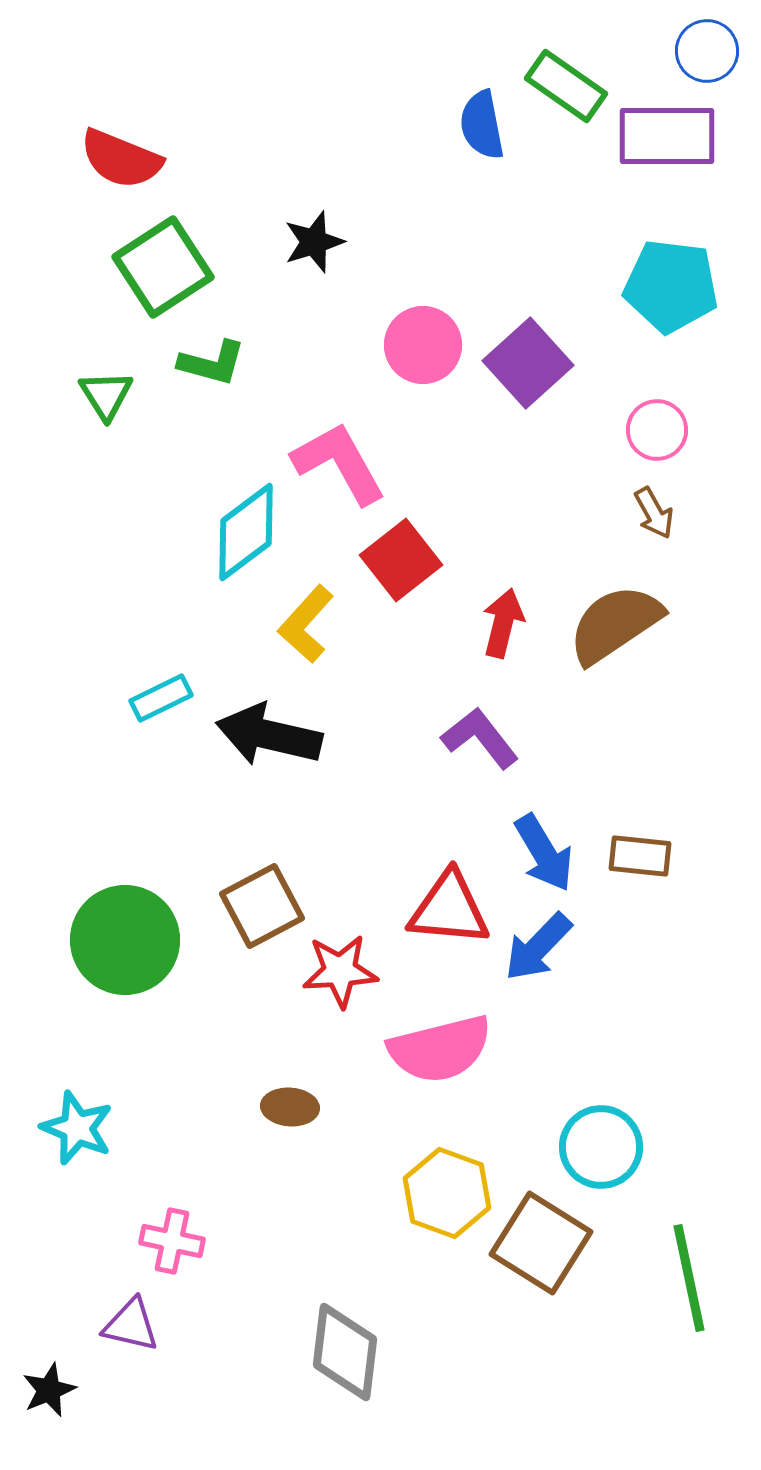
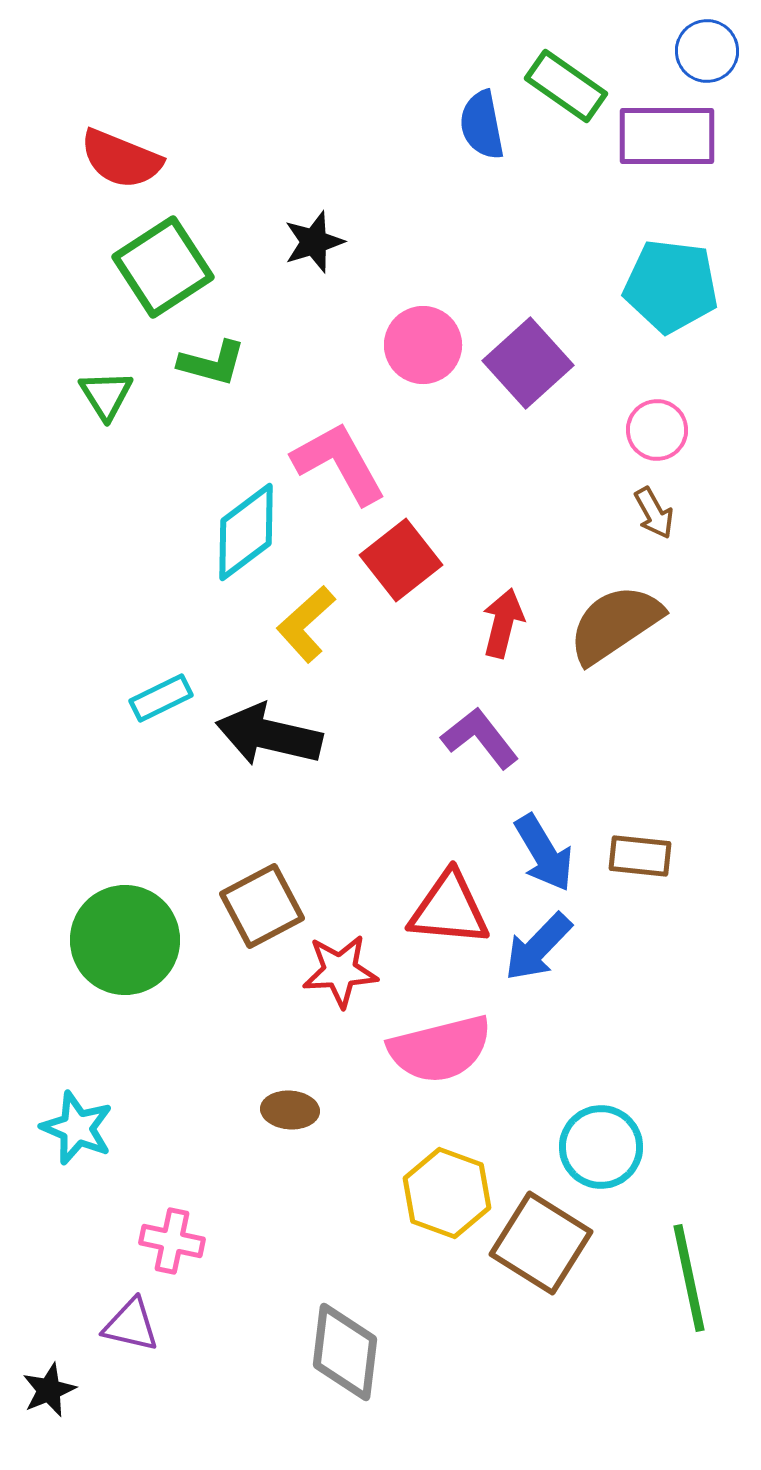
yellow L-shape at (306, 624): rotated 6 degrees clockwise
brown ellipse at (290, 1107): moved 3 px down
